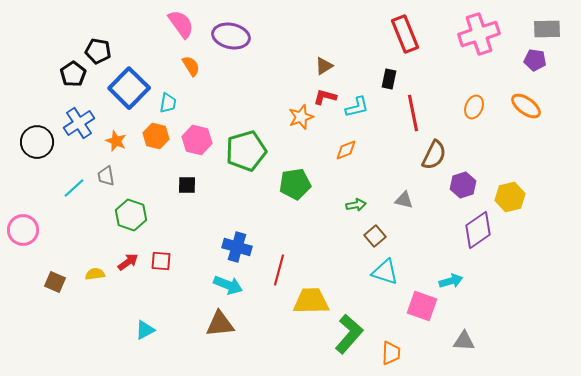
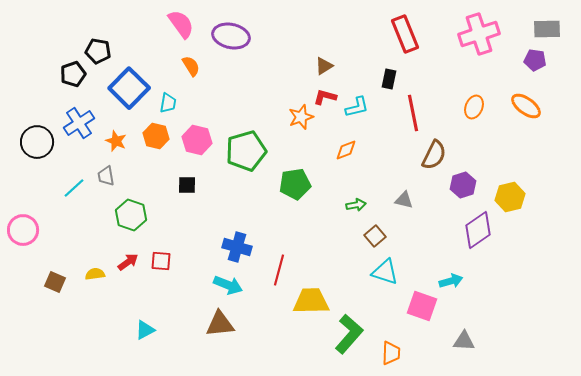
black pentagon at (73, 74): rotated 15 degrees clockwise
